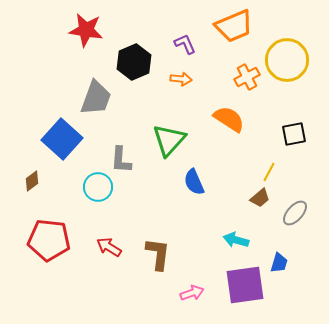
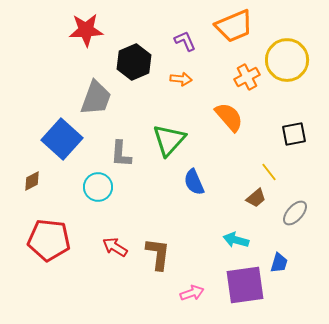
red star: rotated 12 degrees counterclockwise
purple L-shape: moved 3 px up
orange semicircle: moved 2 px up; rotated 16 degrees clockwise
gray L-shape: moved 6 px up
yellow line: rotated 66 degrees counterclockwise
brown diamond: rotated 10 degrees clockwise
brown trapezoid: moved 4 px left
red arrow: moved 6 px right
